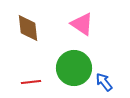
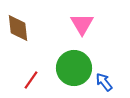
pink triangle: rotated 25 degrees clockwise
brown diamond: moved 10 px left
red line: moved 2 px up; rotated 48 degrees counterclockwise
